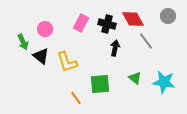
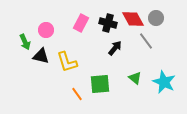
gray circle: moved 12 px left, 2 px down
black cross: moved 1 px right, 1 px up
pink circle: moved 1 px right, 1 px down
green arrow: moved 2 px right
black arrow: rotated 28 degrees clockwise
black triangle: rotated 24 degrees counterclockwise
cyan star: rotated 15 degrees clockwise
orange line: moved 1 px right, 4 px up
